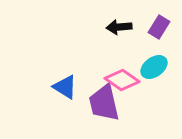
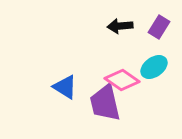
black arrow: moved 1 px right, 1 px up
purple trapezoid: moved 1 px right
